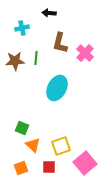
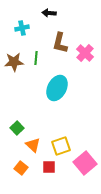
brown star: moved 1 px left, 1 px down
green square: moved 5 px left; rotated 24 degrees clockwise
orange square: rotated 32 degrees counterclockwise
